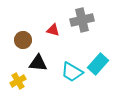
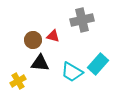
red triangle: moved 6 px down
brown circle: moved 10 px right
black triangle: moved 2 px right
